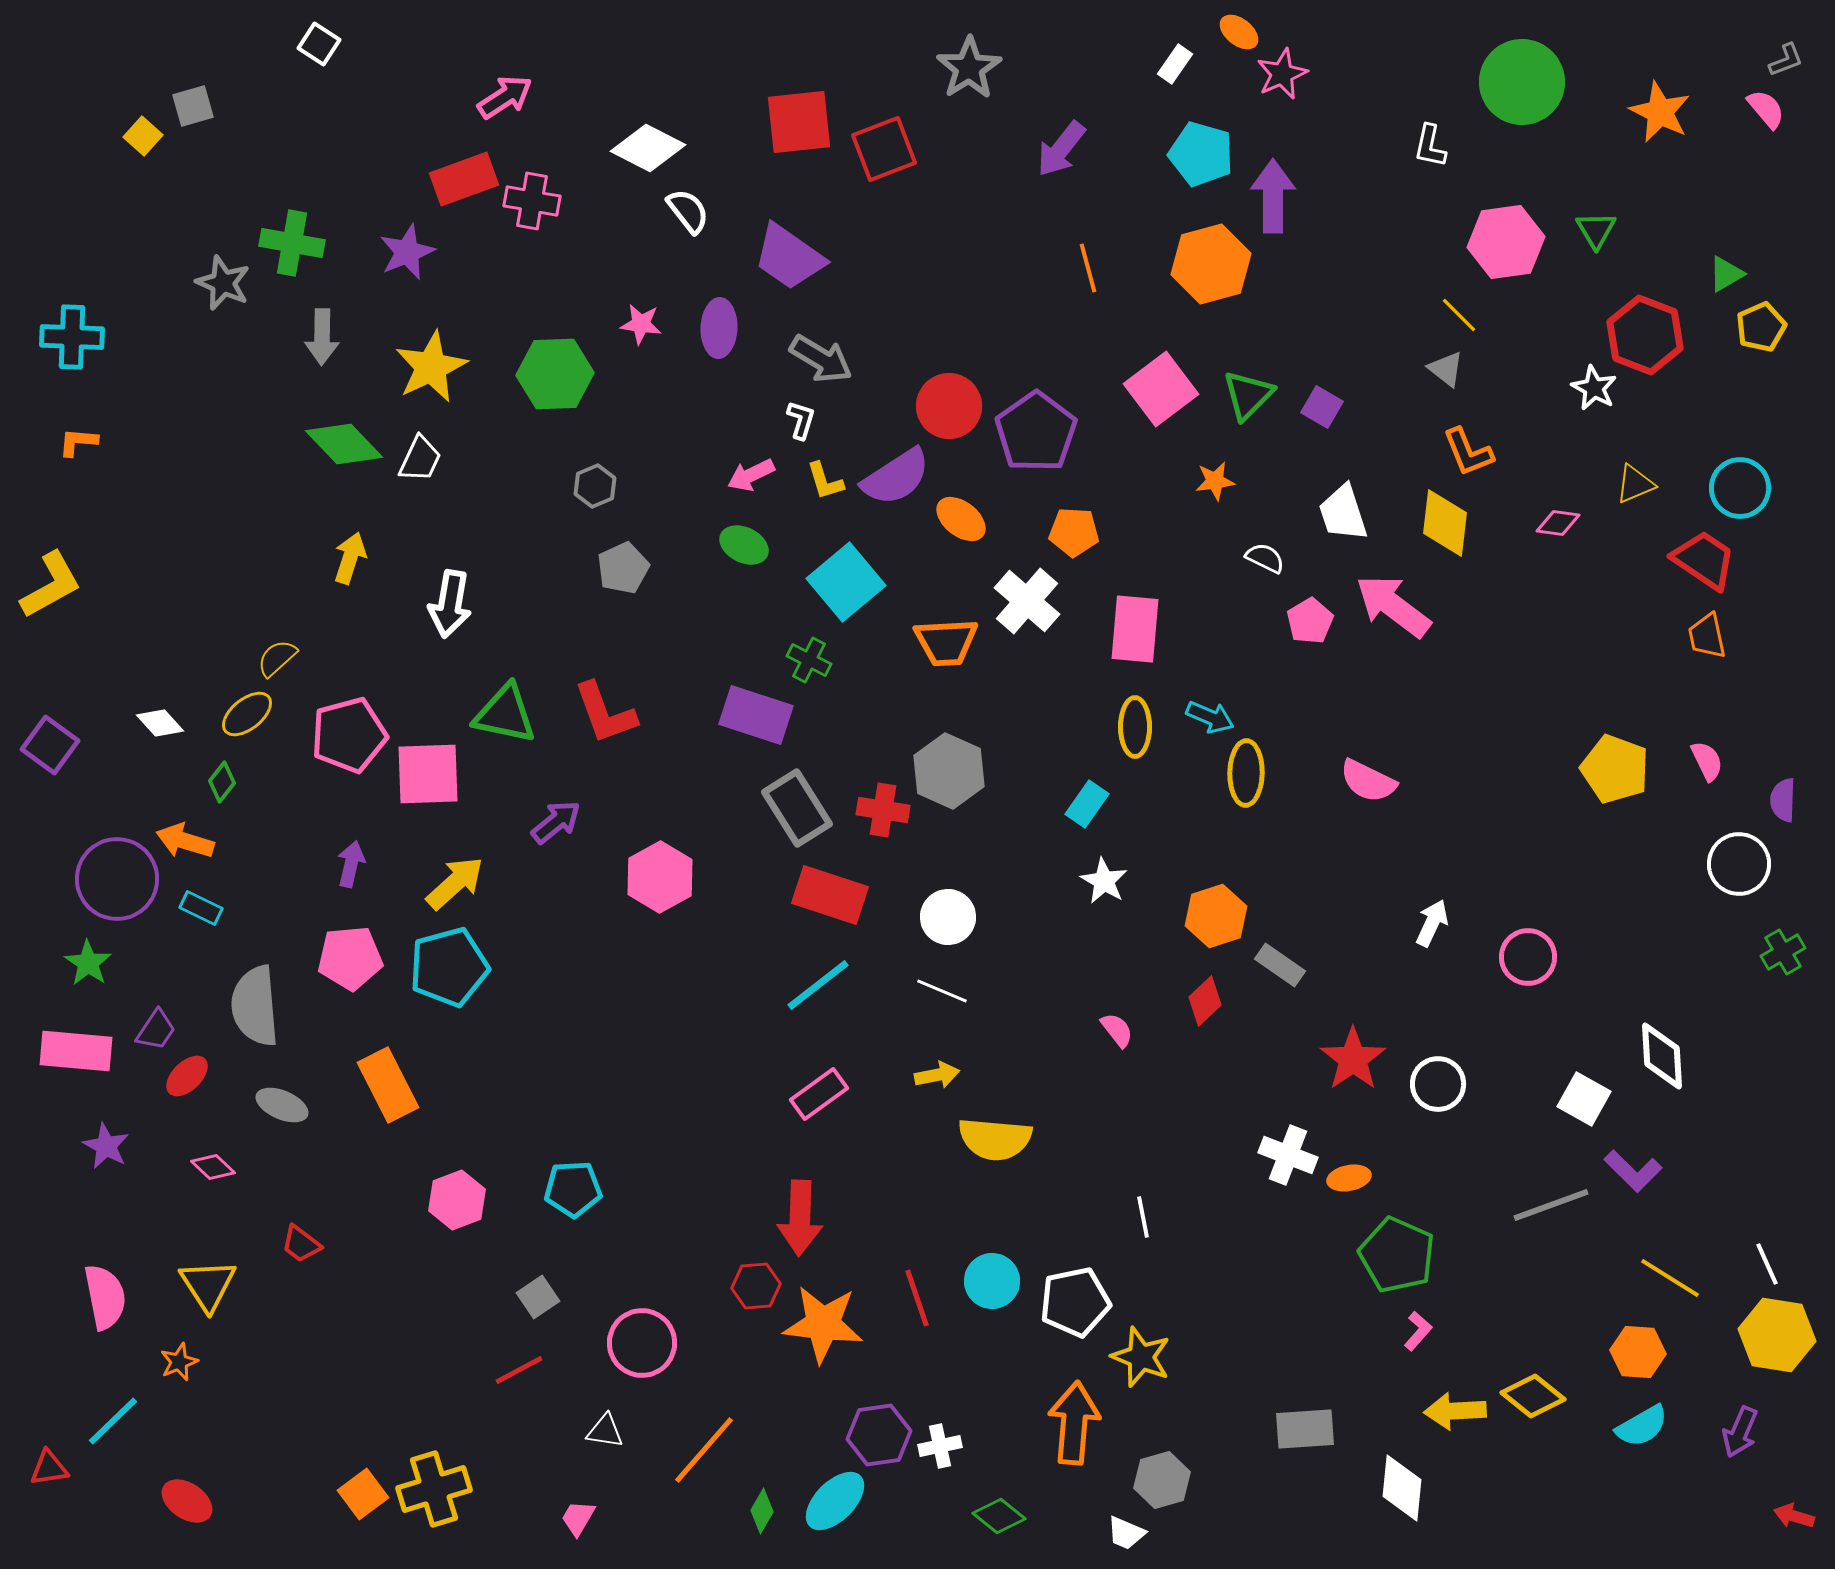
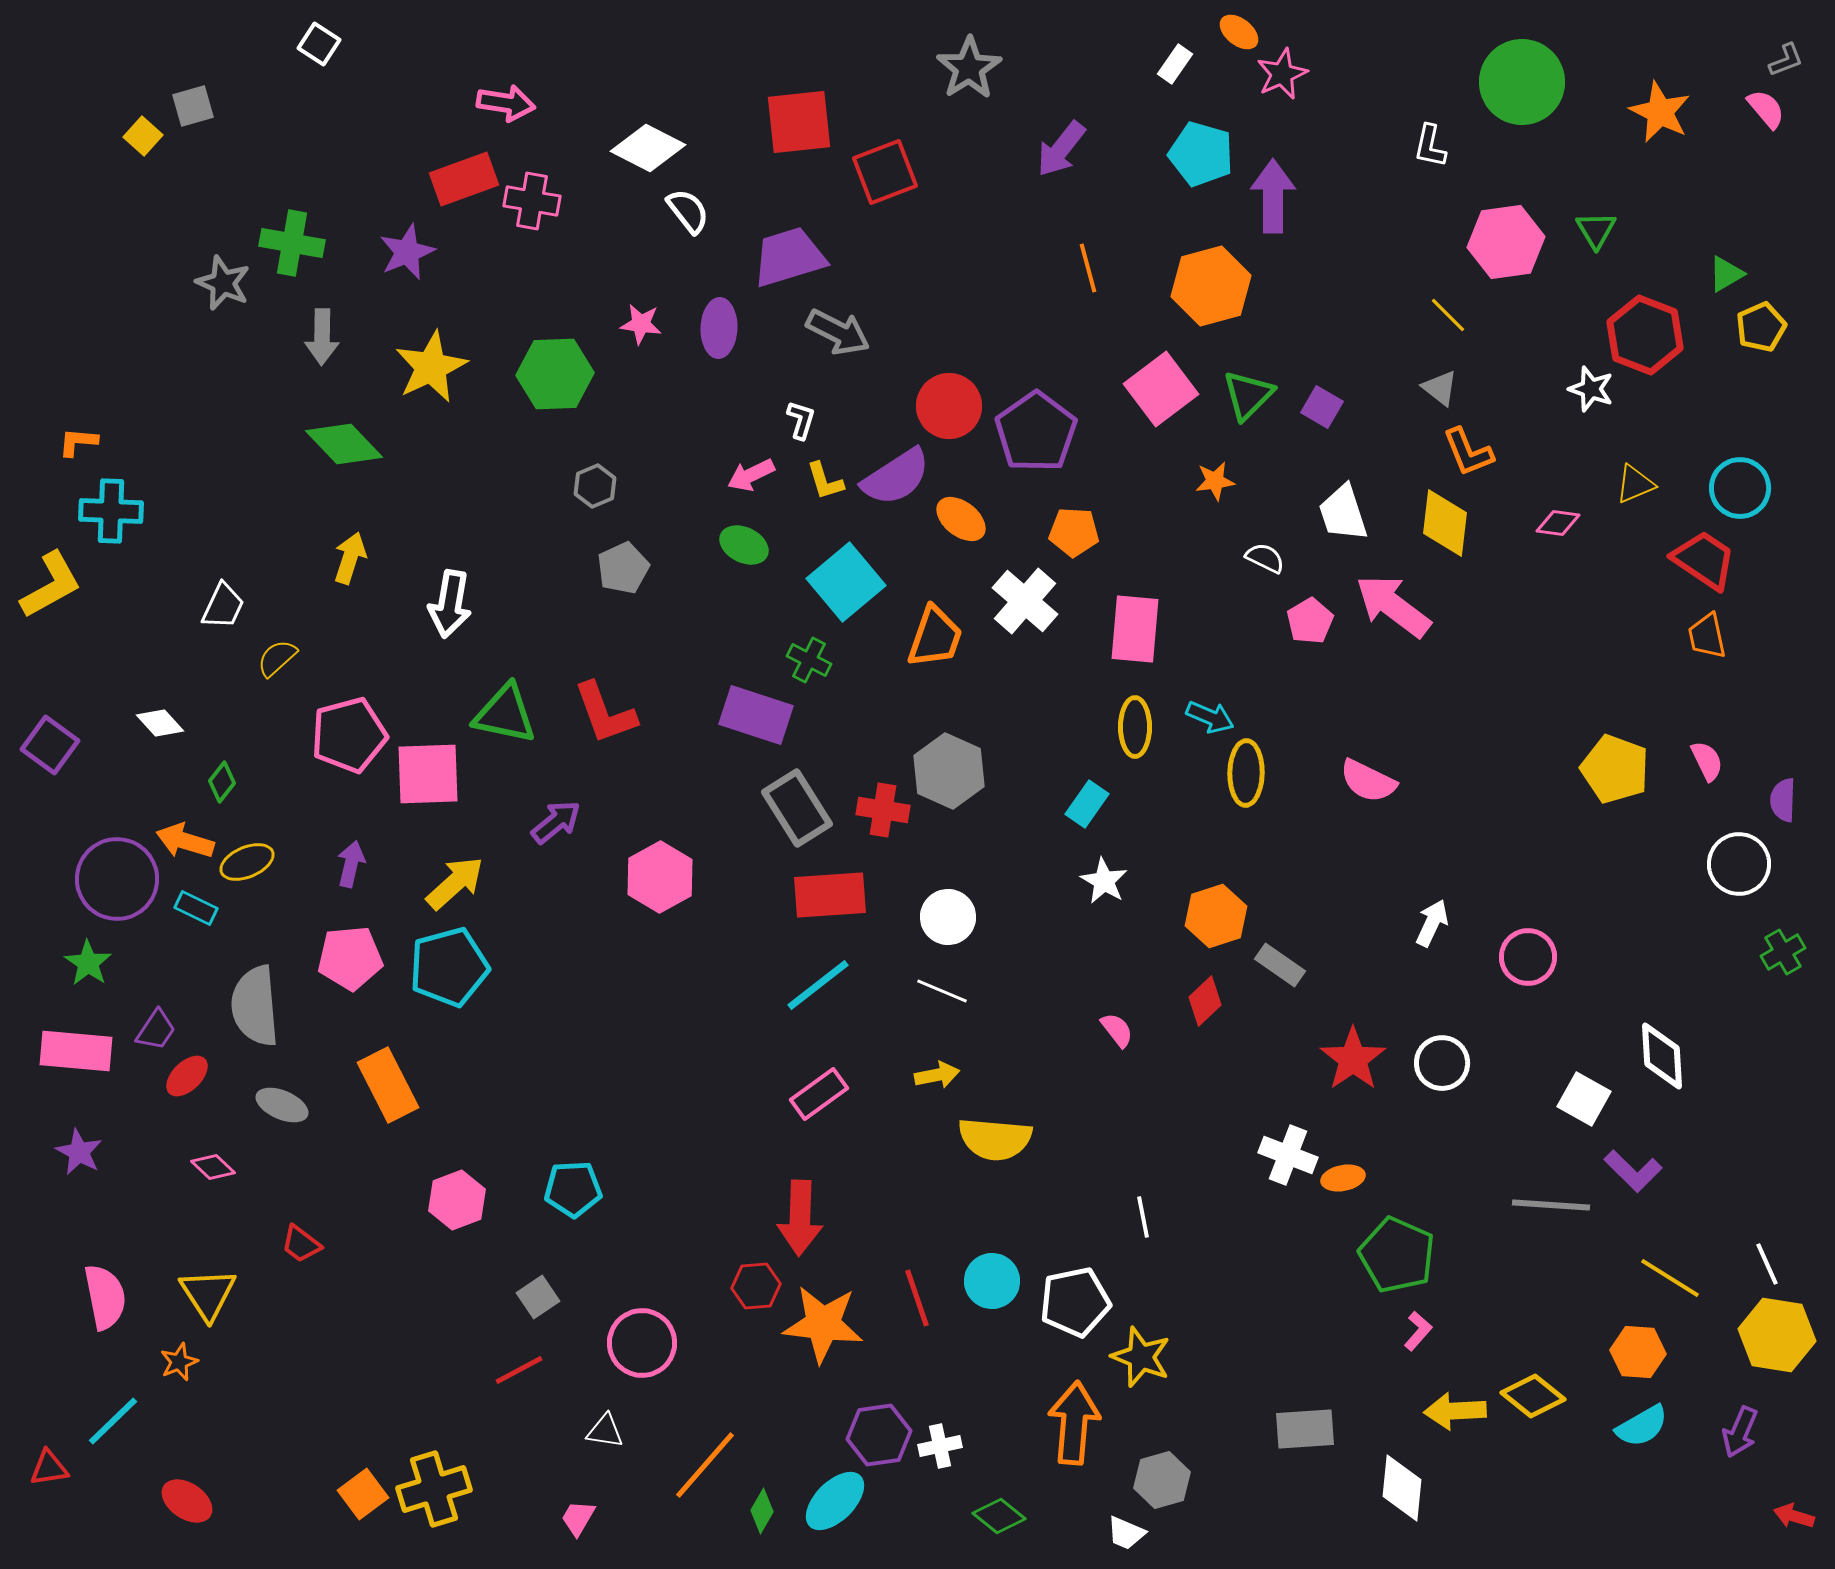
pink arrow at (505, 97): moved 1 px right, 6 px down; rotated 42 degrees clockwise
red square at (884, 149): moved 1 px right, 23 px down
purple trapezoid at (789, 257): rotated 128 degrees clockwise
orange hexagon at (1211, 264): moved 22 px down
yellow line at (1459, 315): moved 11 px left
cyan cross at (72, 337): moved 39 px right, 174 px down
gray arrow at (821, 359): moved 17 px right, 27 px up; rotated 4 degrees counterclockwise
gray triangle at (1446, 369): moved 6 px left, 19 px down
white star at (1594, 388): moved 3 px left, 1 px down; rotated 9 degrees counterclockwise
white trapezoid at (420, 459): moved 197 px left, 147 px down
white cross at (1027, 601): moved 2 px left
orange trapezoid at (946, 642): moved 11 px left, 5 px up; rotated 68 degrees counterclockwise
yellow ellipse at (247, 714): moved 148 px down; rotated 16 degrees clockwise
red rectangle at (830, 895): rotated 22 degrees counterclockwise
cyan rectangle at (201, 908): moved 5 px left
white circle at (1438, 1084): moved 4 px right, 21 px up
purple star at (106, 1146): moved 27 px left, 6 px down
orange ellipse at (1349, 1178): moved 6 px left
gray line at (1551, 1205): rotated 24 degrees clockwise
yellow triangle at (208, 1285): moved 9 px down
orange line at (704, 1450): moved 1 px right, 15 px down
